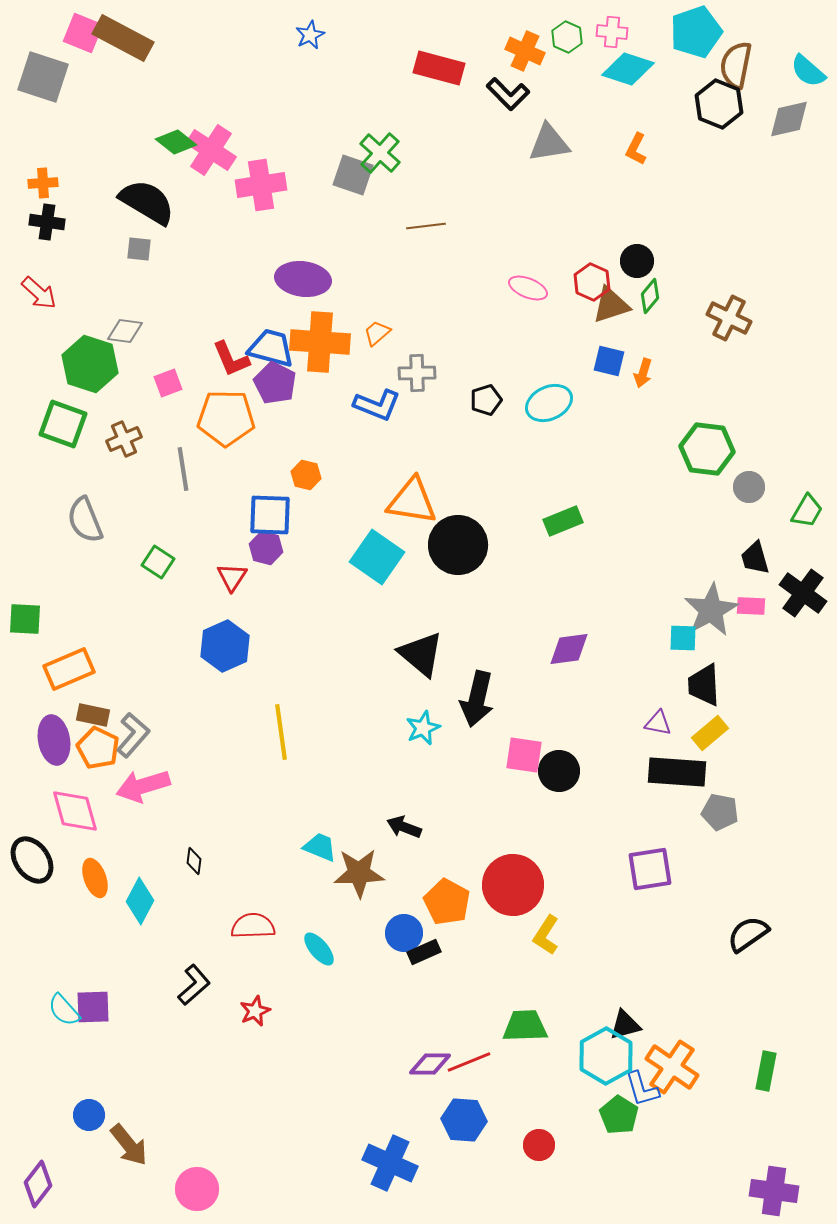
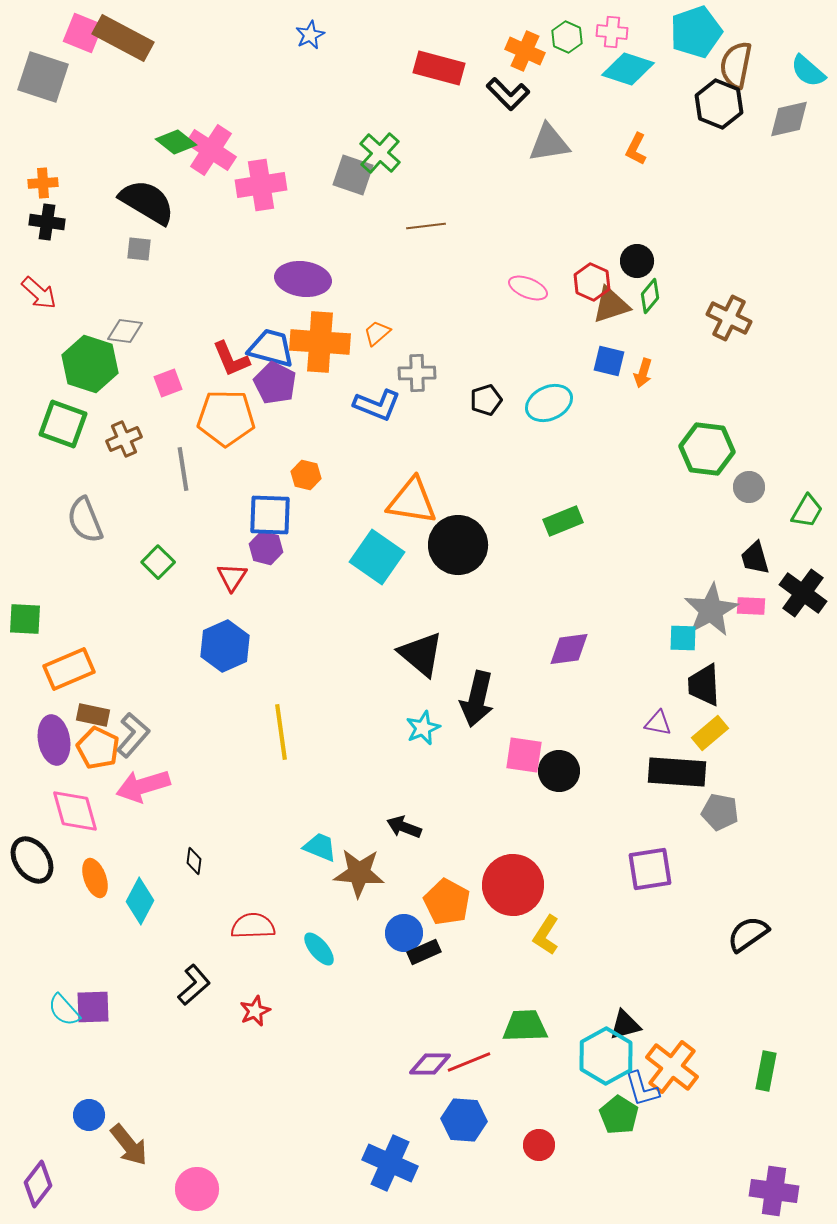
green square at (158, 562): rotated 12 degrees clockwise
brown star at (359, 873): rotated 6 degrees clockwise
orange cross at (672, 1067): rotated 4 degrees clockwise
